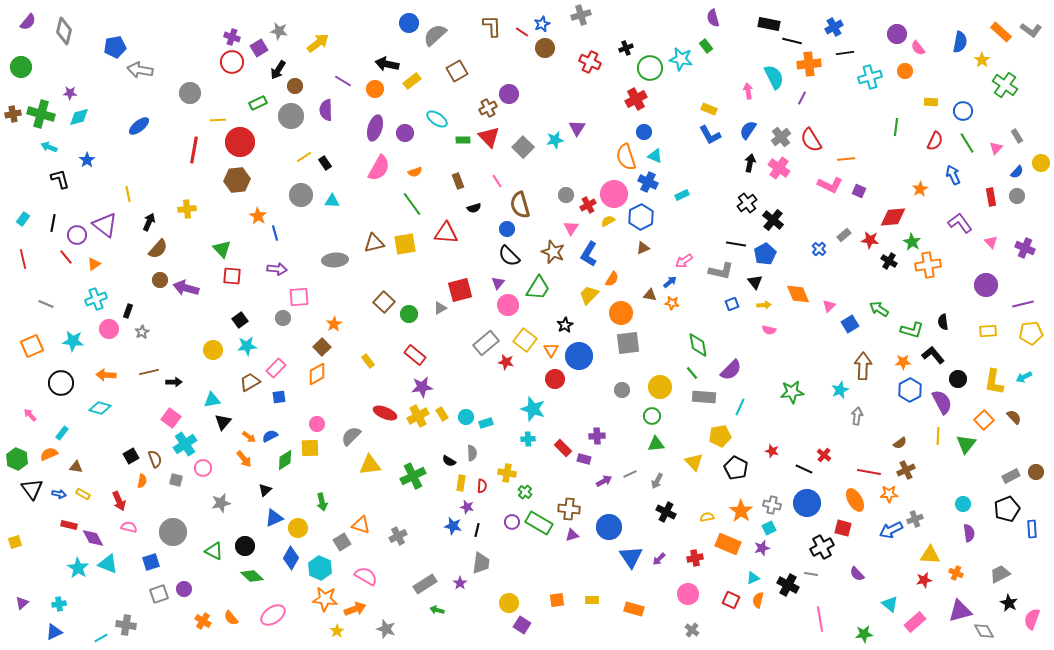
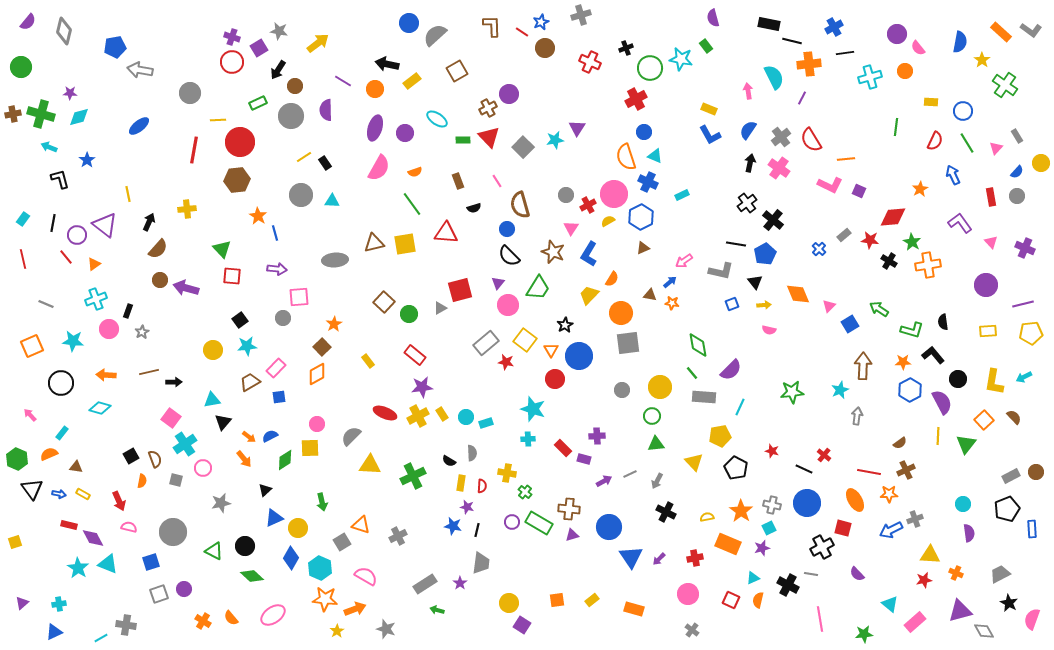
blue star at (542, 24): moved 1 px left, 2 px up
yellow triangle at (370, 465): rotated 10 degrees clockwise
yellow rectangle at (592, 600): rotated 40 degrees counterclockwise
